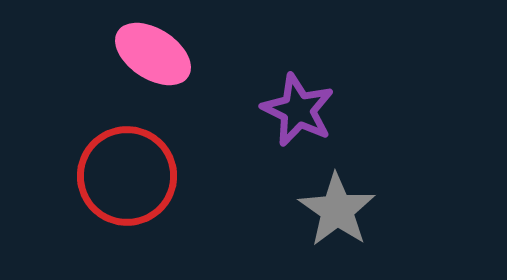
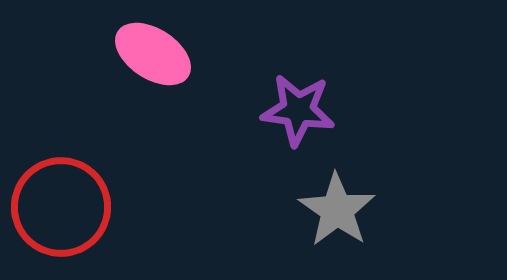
purple star: rotated 18 degrees counterclockwise
red circle: moved 66 px left, 31 px down
